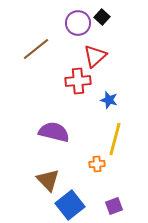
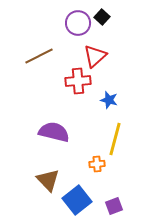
brown line: moved 3 px right, 7 px down; rotated 12 degrees clockwise
blue square: moved 7 px right, 5 px up
